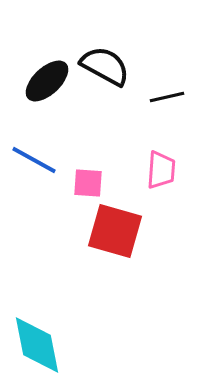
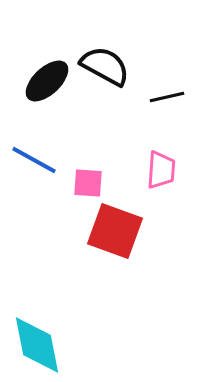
red square: rotated 4 degrees clockwise
